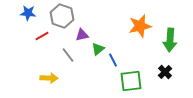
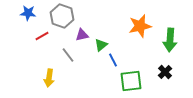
green triangle: moved 3 px right, 4 px up
yellow arrow: rotated 96 degrees clockwise
